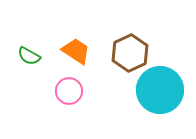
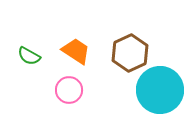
pink circle: moved 1 px up
